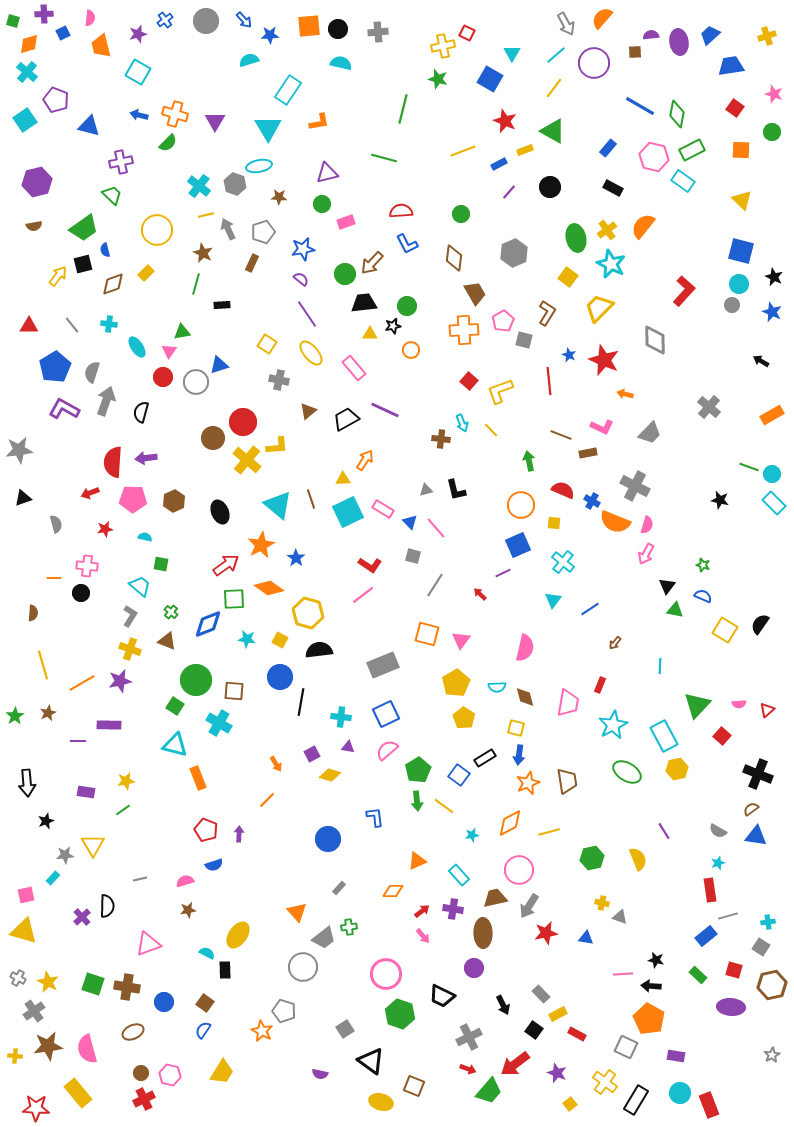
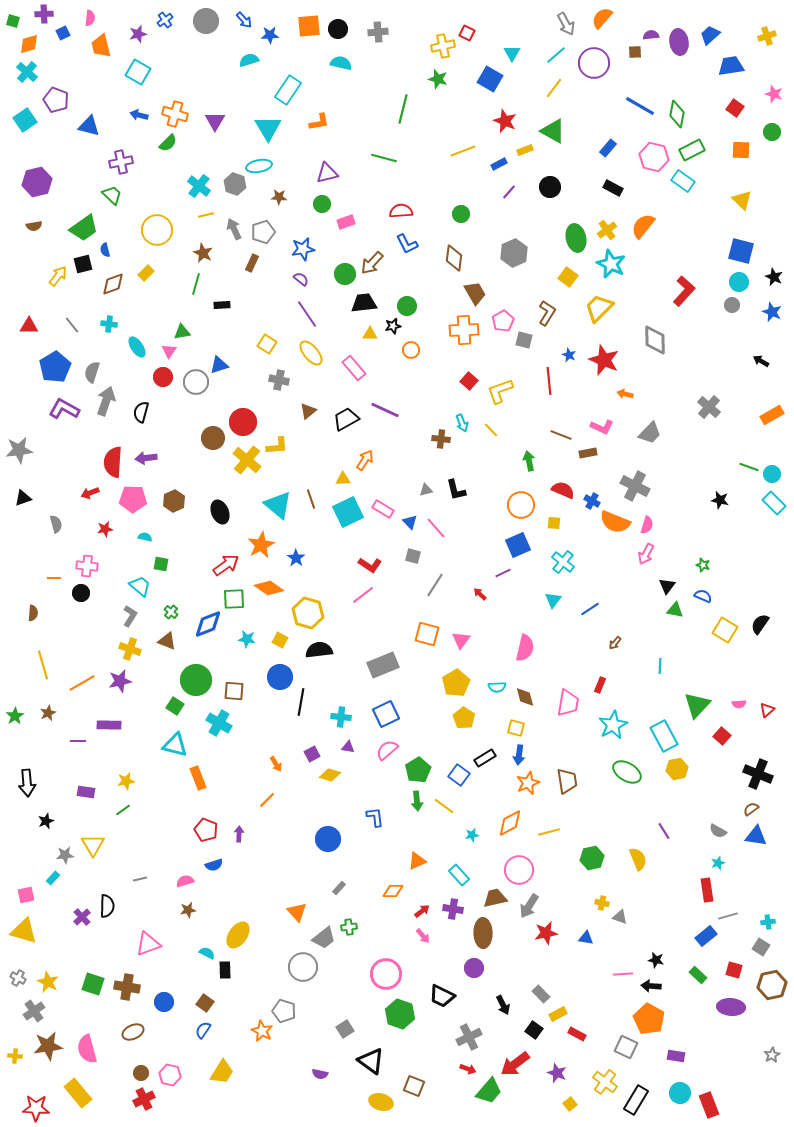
gray arrow at (228, 229): moved 6 px right
cyan circle at (739, 284): moved 2 px up
red rectangle at (710, 890): moved 3 px left
